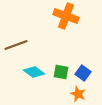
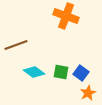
blue square: moved 2 px left
orange star: moved 10 px right, 1 px up; rotated 21 degrees clockwise
